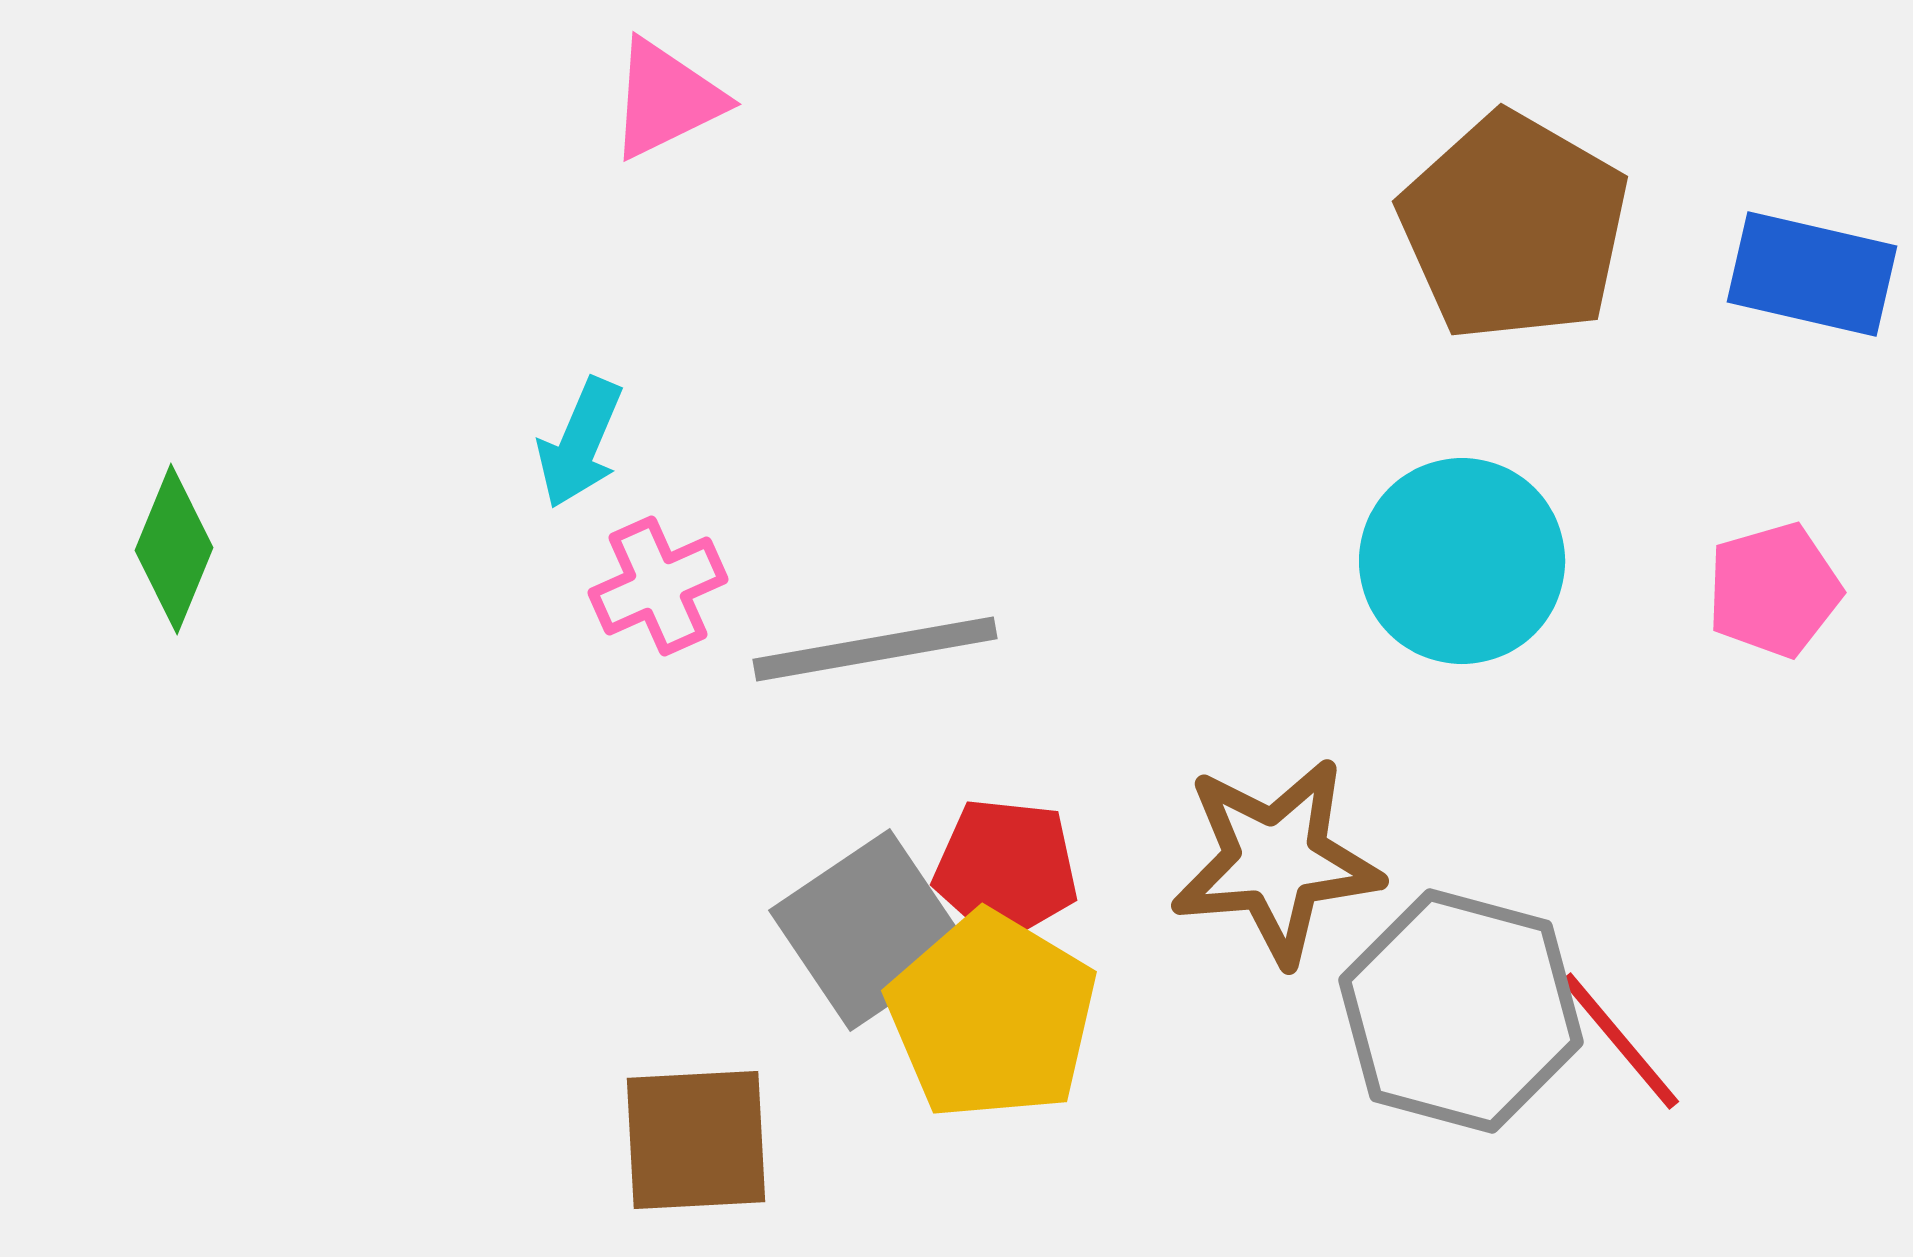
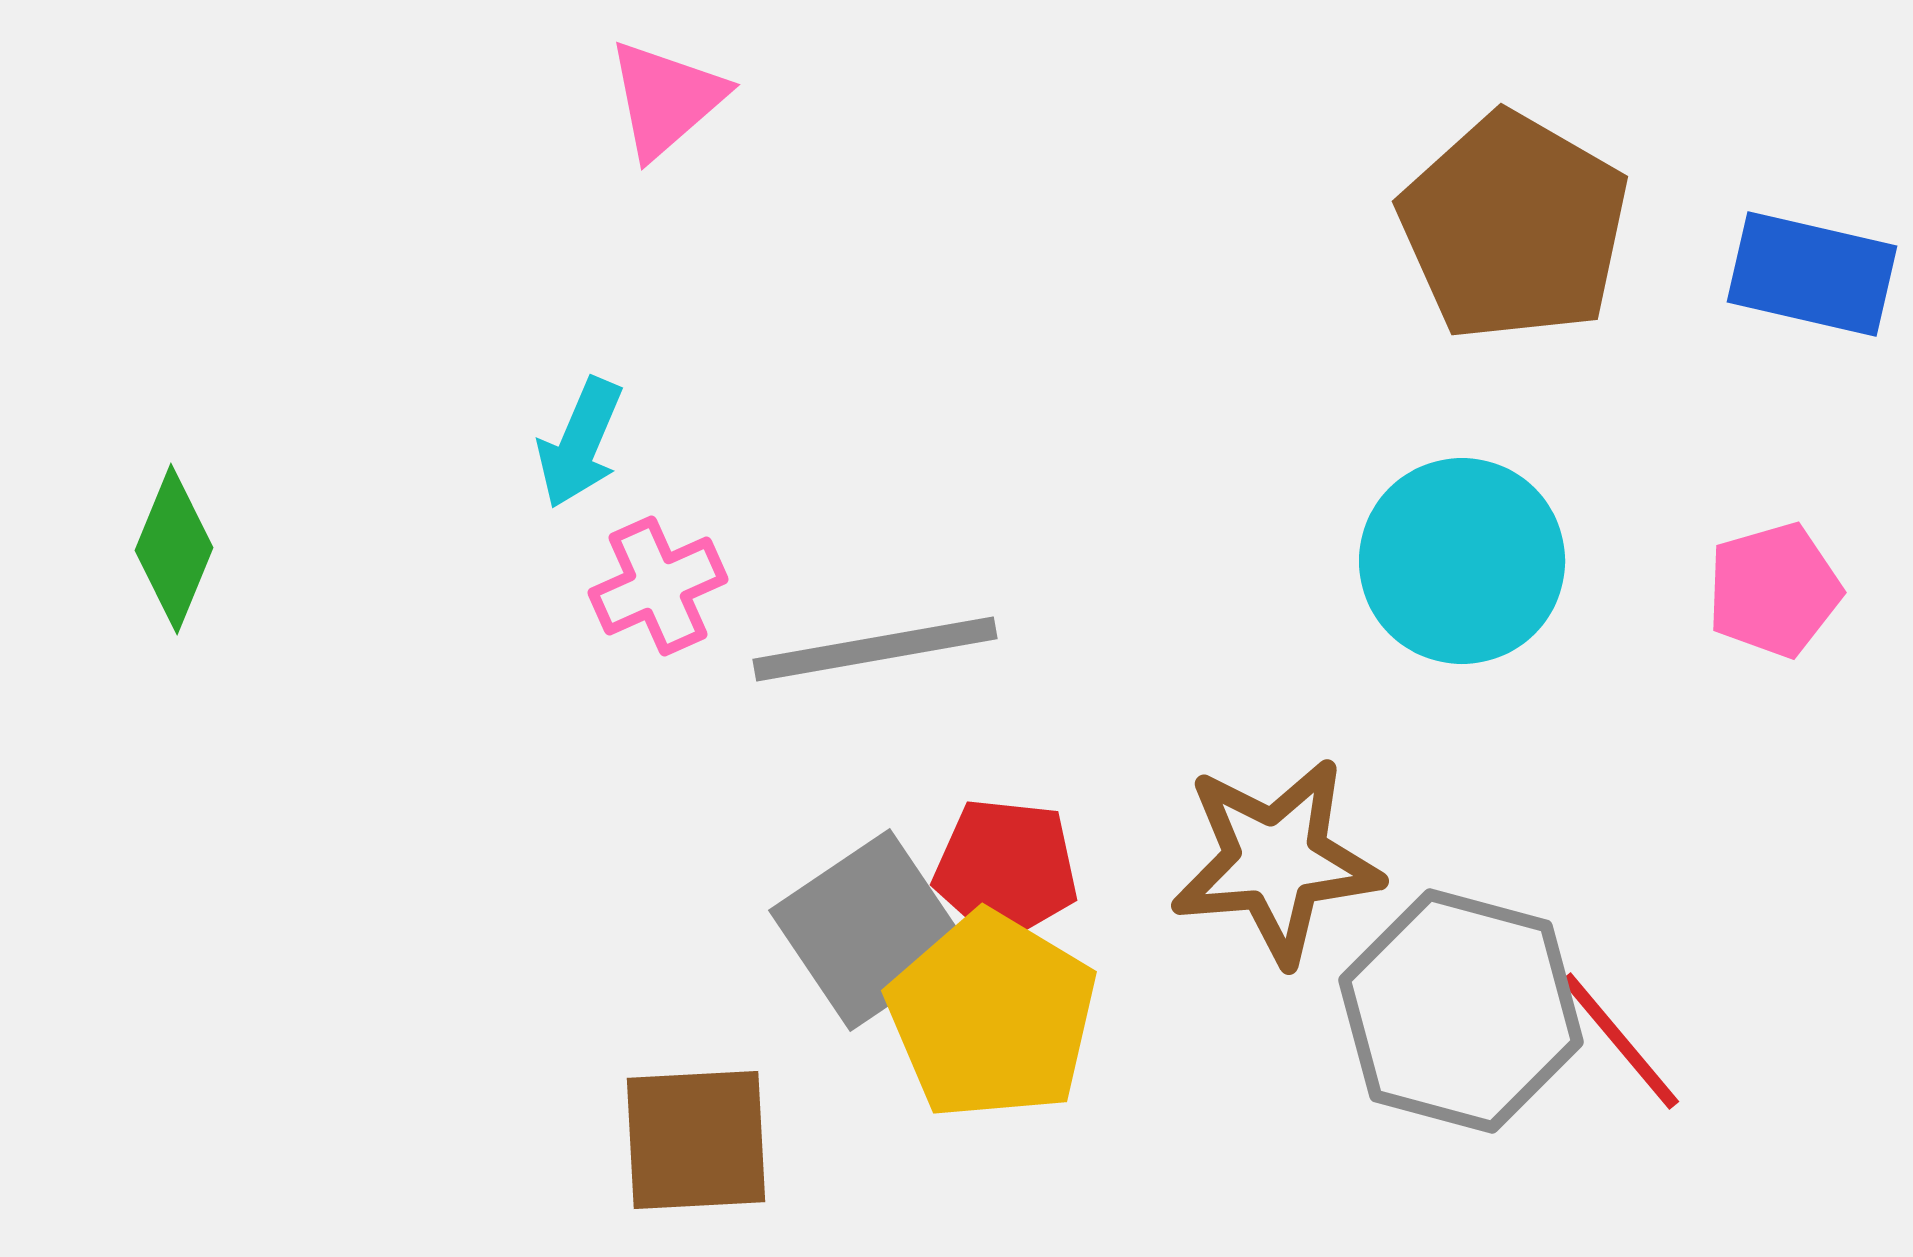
pink triangle: rotated 15 degrees counterclockwise
